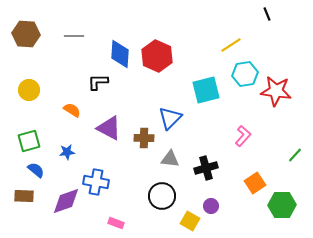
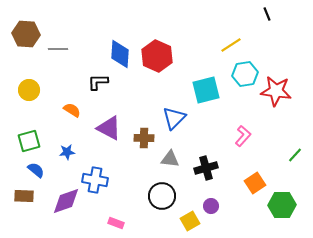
gray line: moved 16 px left, 13 px down
blue triangle: moved 4 px right
blue cross: moved 1 px left, 2 px up
yellow square: rotated 30 degrees clockwise
